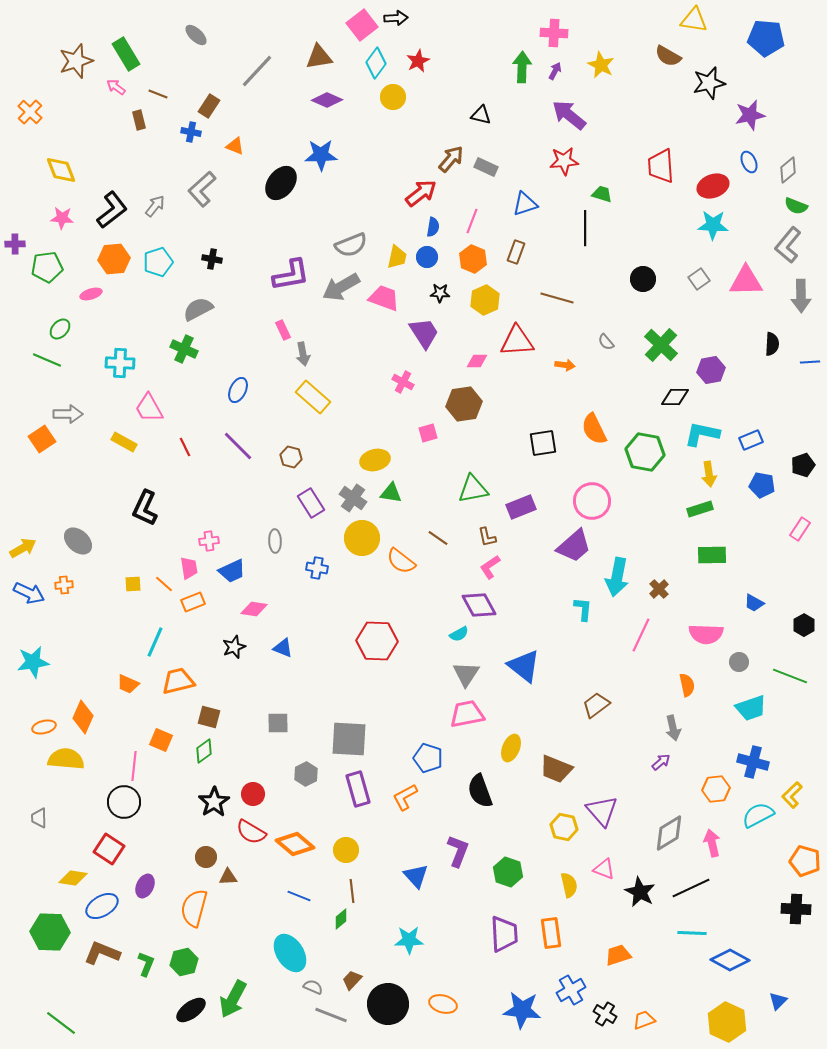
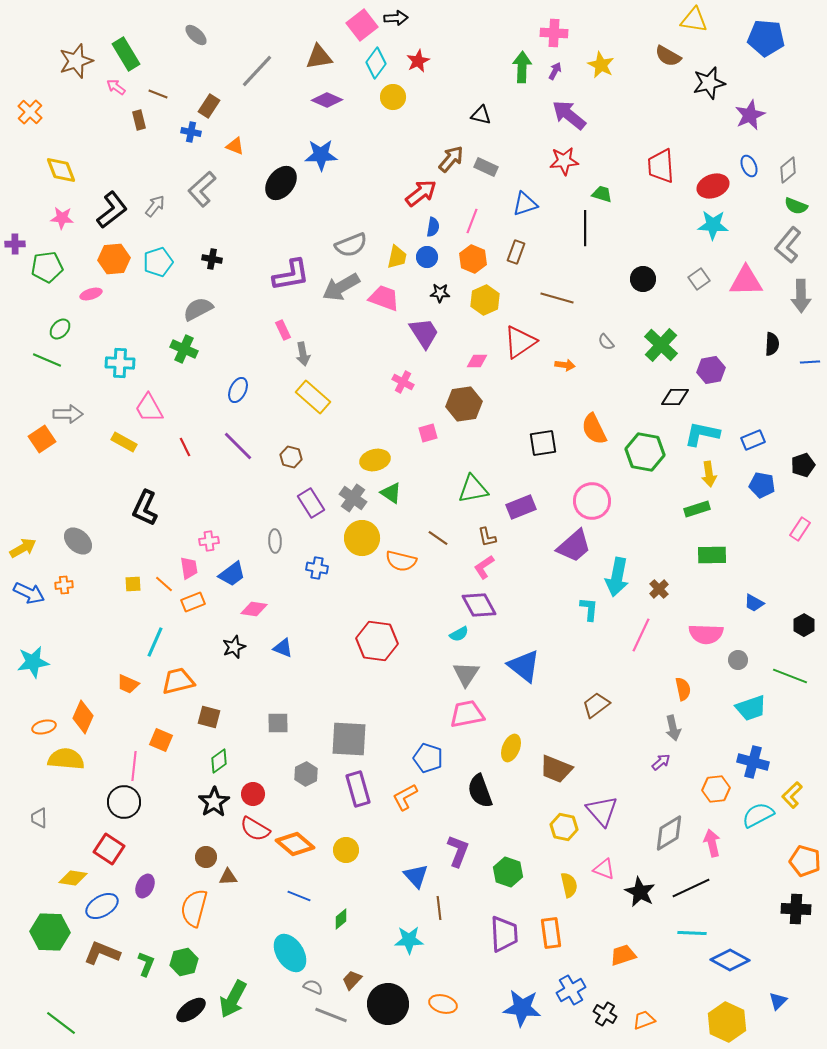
purple star at (750, 115): rotated 12 degrees counterclockwise
blue ellipse at (749, 162): moved 4 px down
red triangle at (517, 341): moved 3 px right, 1 px down; rotated 30 degrees counterclockwise
blue rectangle at (751, 440): moved 2 px right
green triangle at (391, 493): rotated 25 degrees clockwise
green rectangle at (700, 509): moved 3 px left
orange semicircle at (401, 561): rotated 24 degrees counterclockwise
pink L-shape at (490, 567): moved 6 px left
blue trapezoid at (232, 571): moved 3 px down; rotated 12 degrees counterclockwise
cyan L-shape at (583, 609): moved 6 px right
red hexagon at (377, 641): rotated 6 degrees clockwise
gray circle at (739, 662): moved 1 px left, 2 px up
orange semicircle at (687, 685): moved 4 px left, 4 px down
green diamond at (204, 751): moved 15 px right, 10 px down
red semicircle at (251, 832): moved 4 px right, 3 px up
brown line at (352, 891): moved 87 px right, 17 px down
orange trapezoid at (618, 955): moved 5 px right
blue star at (522, 1010): moved 2 px up
